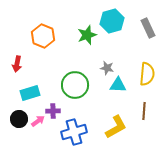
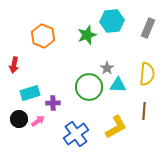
cyan hexagon: rotated 10 degrees clockwise
gray rectangle: rotated 48 degrees clockwise
red arrow: moved 3 px left, 1 px down
gray star: rotated 24 degrees clockwise
green circle: moved 14 px right, 2 px down
purple cross: moved 8 px up
blue cross: moved 2 px right, 2 px down; rotated 20 degrees counterclockwise
